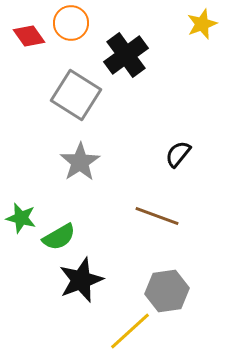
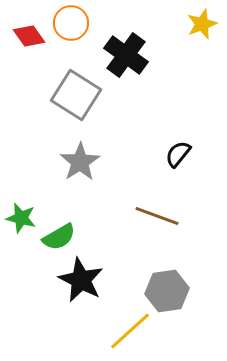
black cross: rotated 18 degrees counterclockwise
black star: rotated 24 degrees counterclockwise
